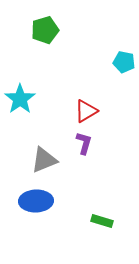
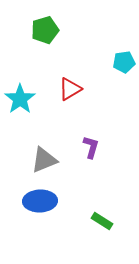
cyan pentagon: rotated 20 degrees counterclockwise
red triangle: moved 16 px left, 22 px up
purple L-shape: moved 7 px right, 4 px down
blue ellipse: moved 4 px right
green rectangle: rotated 15 degrees clockwise
